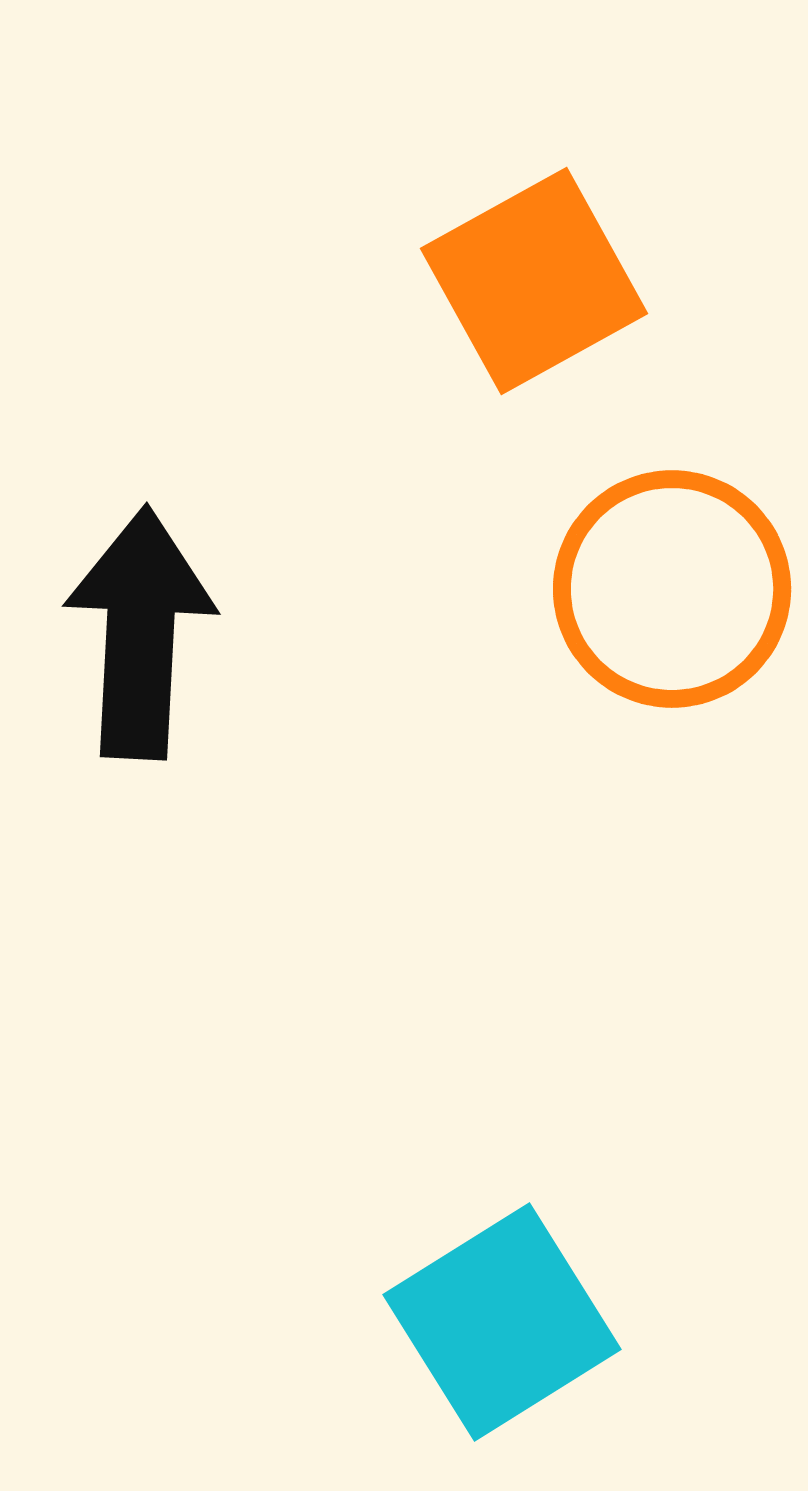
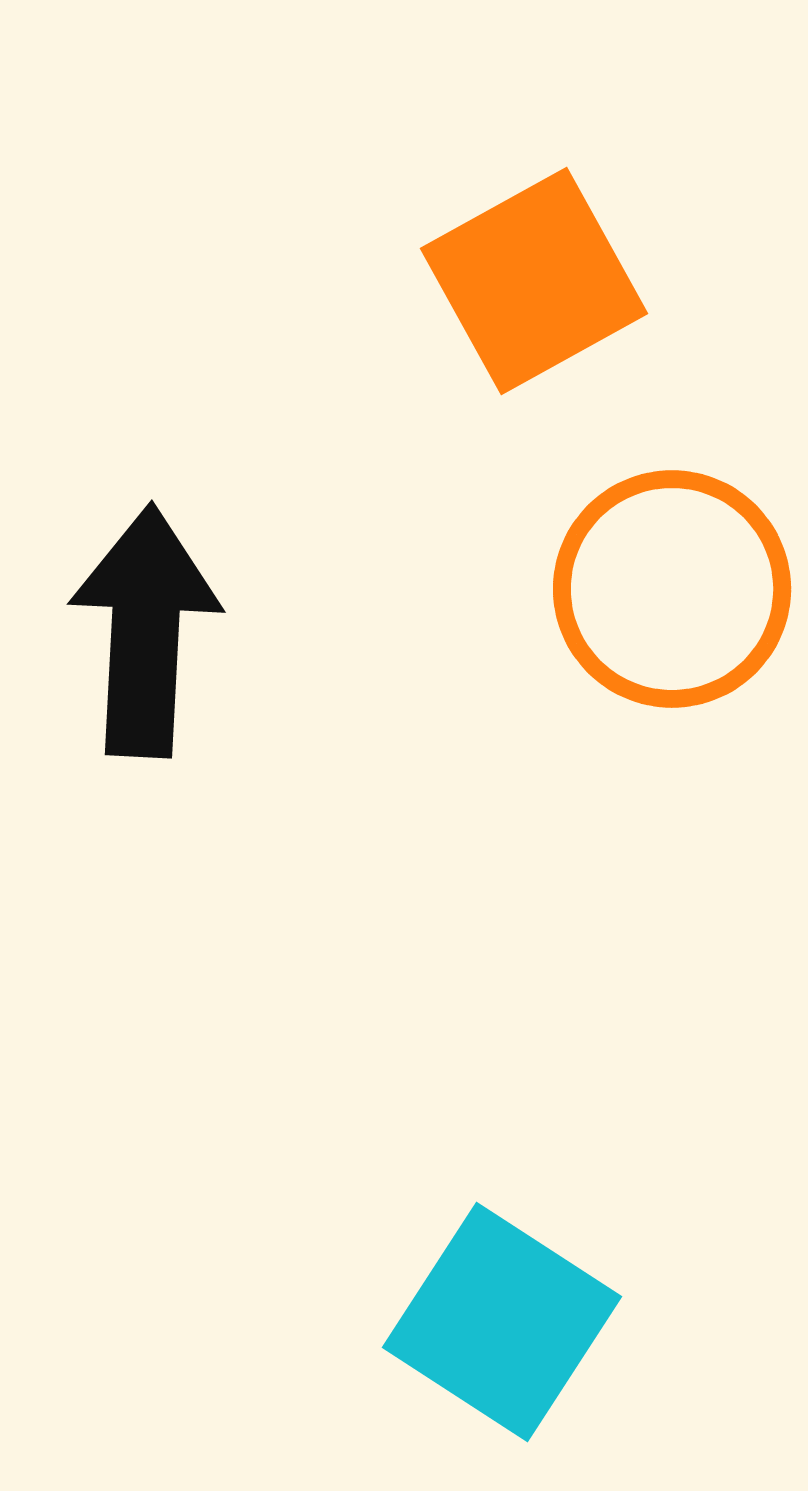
black arrow: moved 5 px right, 2 px up
cyan square: rotated 25 degrees counterclockwise
